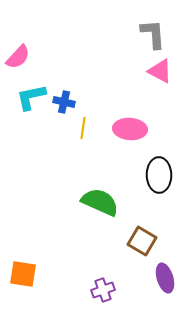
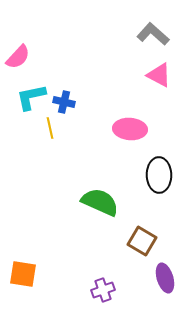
gray L-shape: rotated 44 degrees counterclockwise
pink triangle: moved 1 px left, 4 px down
yellow line: moved 33 px left; rotated 20 degrees counterclockwise
